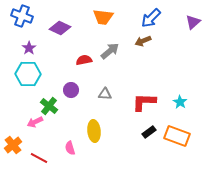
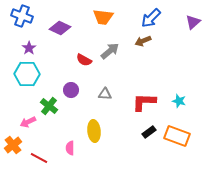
red semicircle: rotated 140 degrees counterclockwise
cyan hexagon: moved 1 px left
cyan star: moved 1 px left, 1 px up; rotated 16 degrees counterclockwise
pink arrow: moved 7 px left
pink semicircle: rotated 16 degrees clockwise
